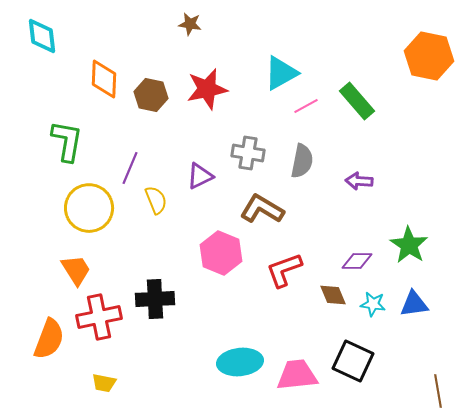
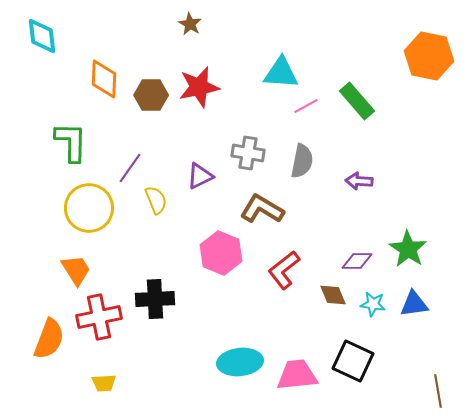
brown star: rotated 20 degrees clockwise
cyan triangle: rotated 33 degrees clockwise
red star: moved 8 px left, 2 px up
brown hexagon: rotated 12 degrees counterclockwise
green L-shape: moved 4 px right, 1 px down; rotated 9 degrees counterclockwise
purple line: rotated 12 degrees clockwise
green star: moved 1 px left, 4 px down
red L-shape: rotated 18 degrees counterclockwise
yellow trapezoid: rotated 15 degrees counterclockwise
